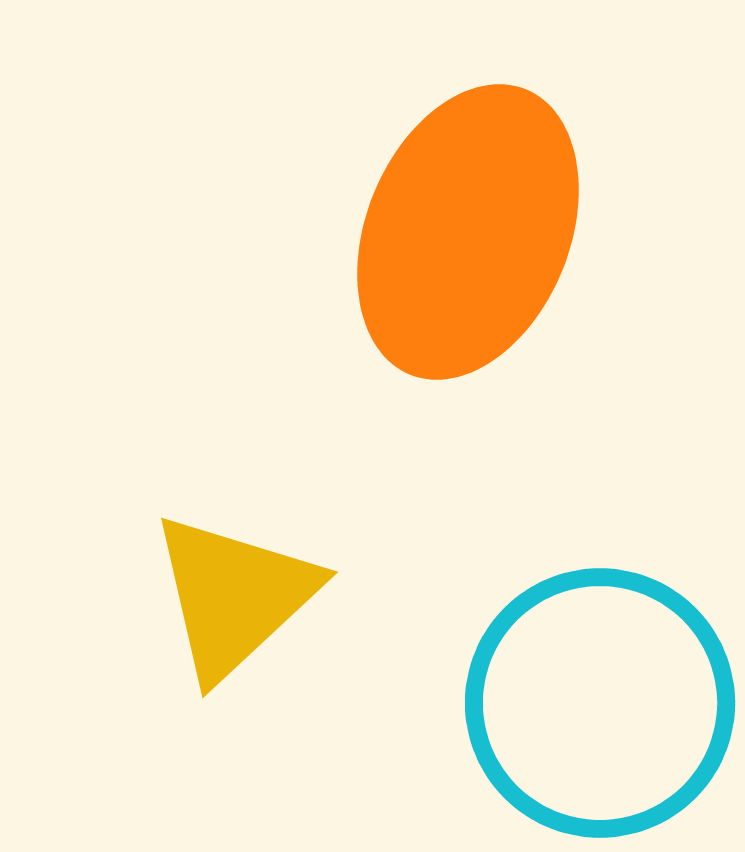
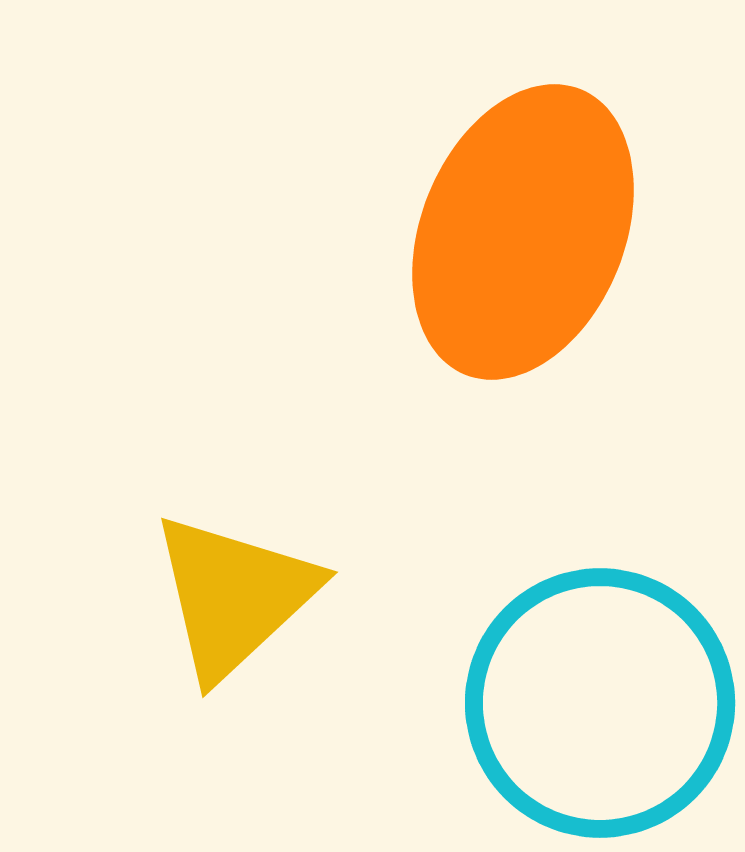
orange ellipse: moved 55 px right
